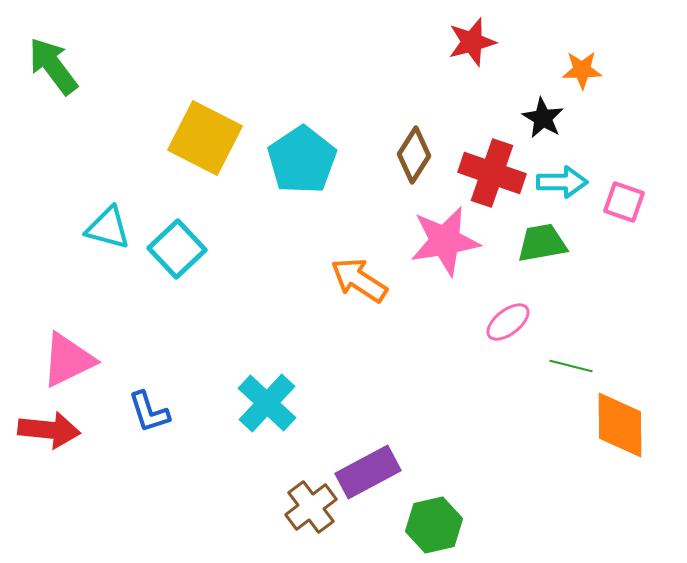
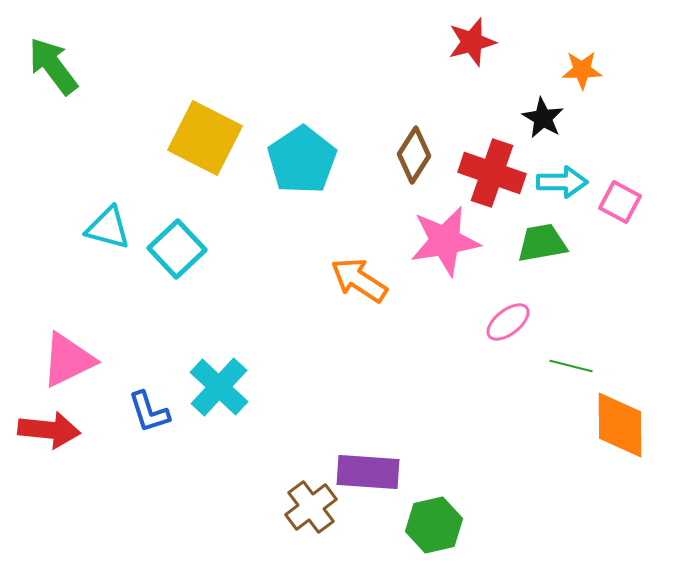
pink square: moved 4 px left; rotated 9 degrees clockwise
cyan cross: moved 48 px left, 16 px up
purple rectangle: rotated 32 degrees clockwise
